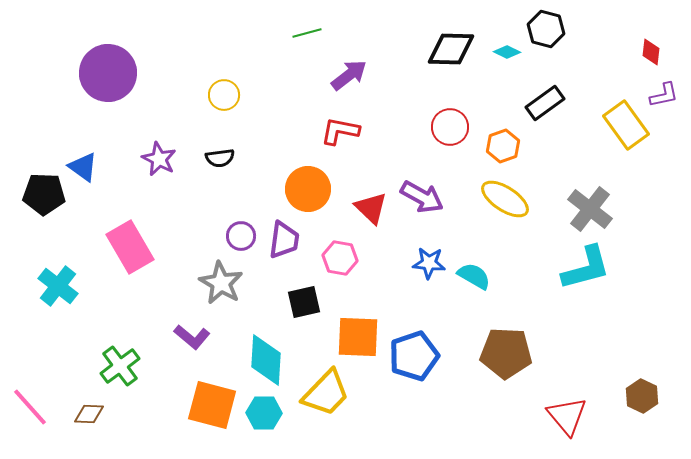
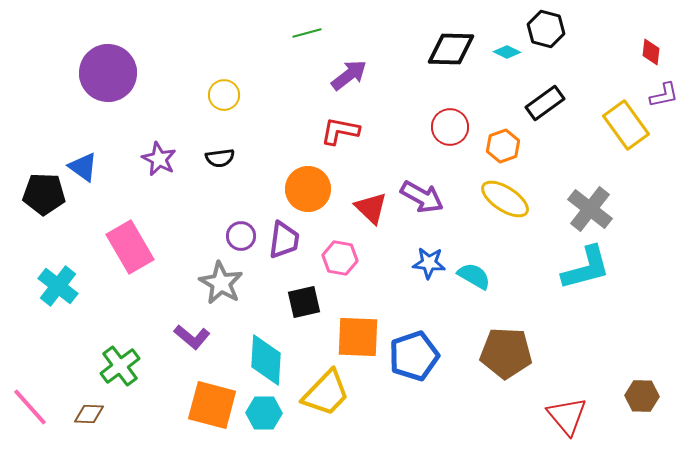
brown hexagon at (642, 396): rotated 24 degrees counterclockwise
